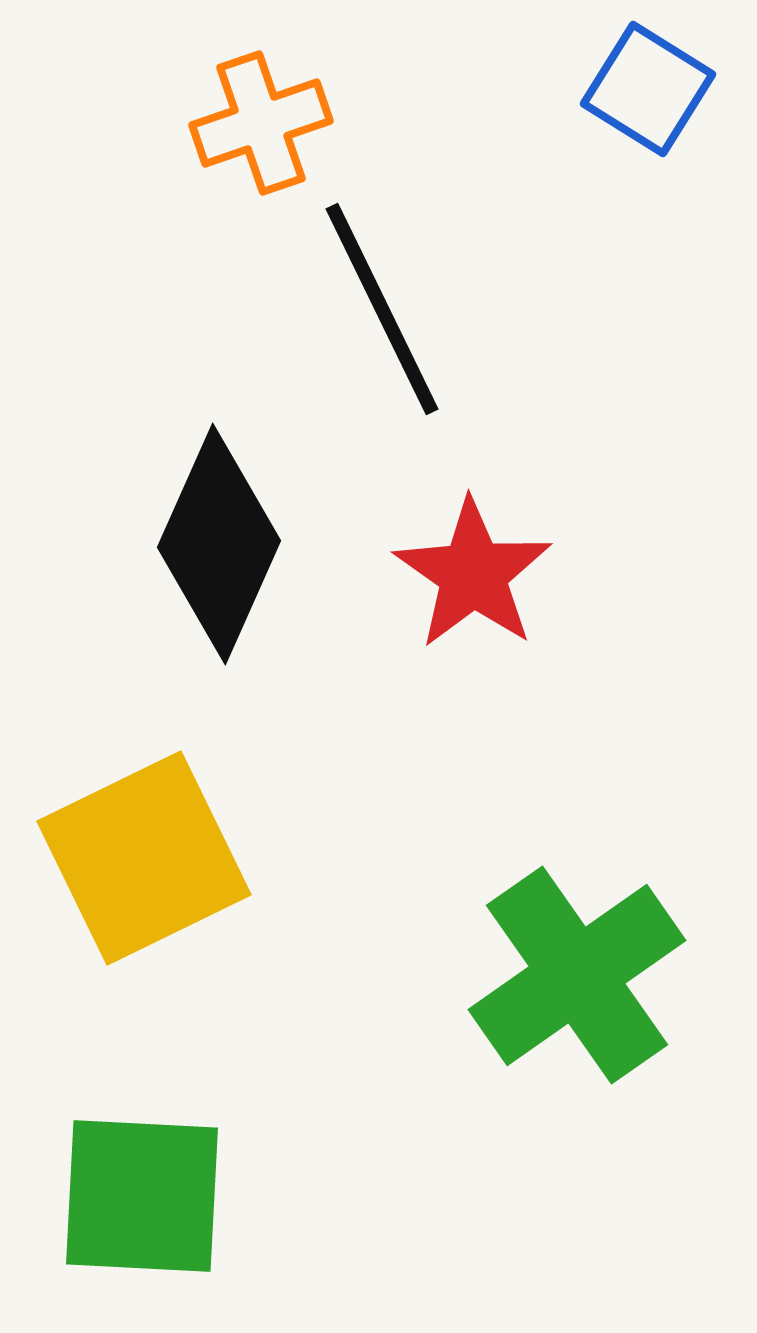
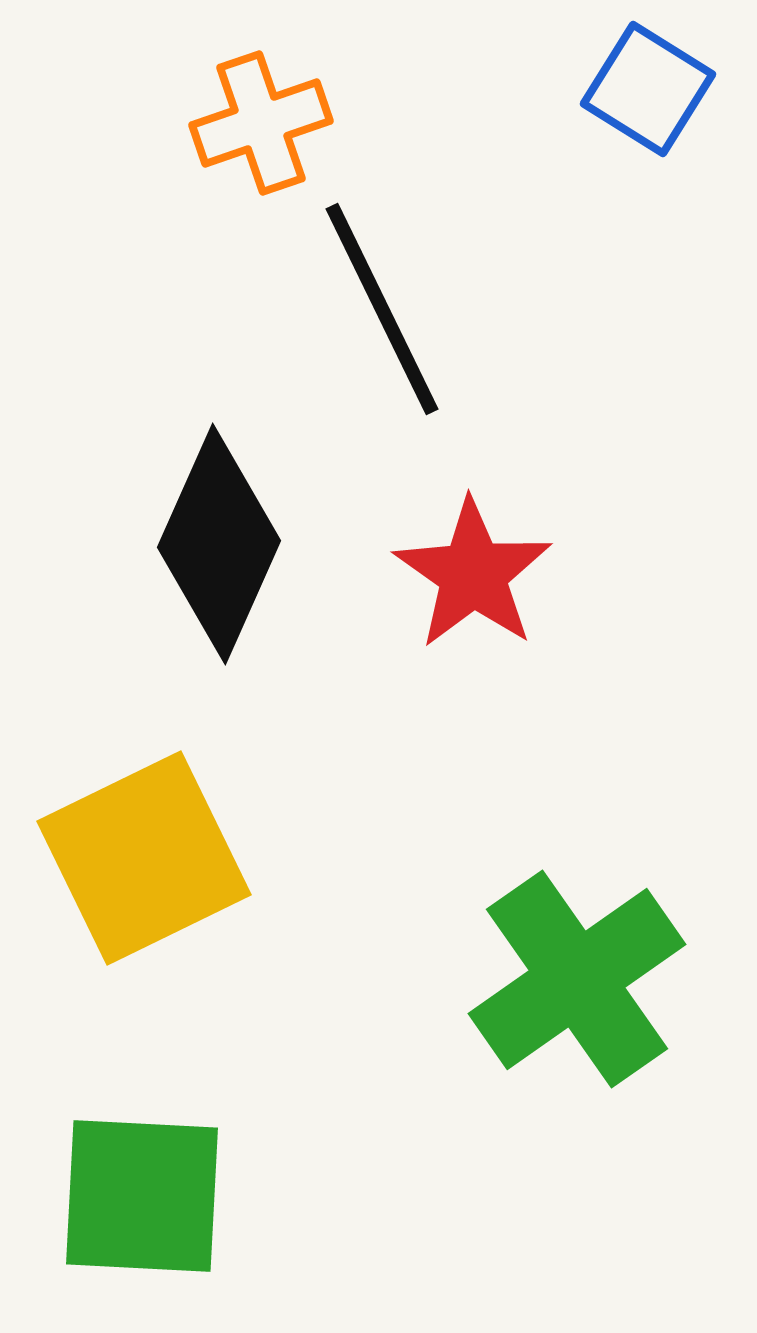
green cross: moved 4 px down
